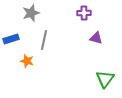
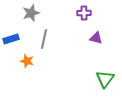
gray line: moved 1 px up
